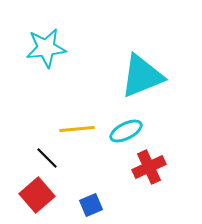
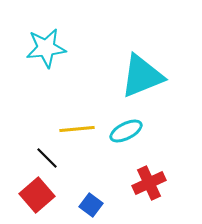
red cross: moved 16 px down
blue square: rotated 30 degrees counterclockwise
